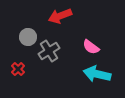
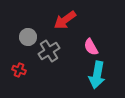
red arrow: moved 5 px right, 4 px down; rotated 15 degrees counterclockwise
pink semicircle: rotated 24 degrees clockwise
red cross: moved 1 px right, 1 px down; rotated 24 degrees counterclockwise
cyan arrow: moved 1 px down; rotated 92 degrees counterclockwise
